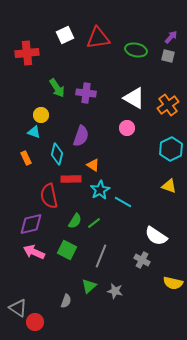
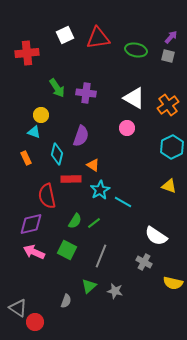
cyan hexagon: moved 1 px right, 2 px up
red semicircle: moved 2 px left
gray cross: moved 2 px right, 2 px down
